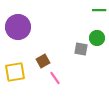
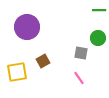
purple circle: moved 9 px right
green circle: moved 1 px right
gray square: moved 4 px down
yellow square: moved 2 px right
pink line: moved 24 px right
